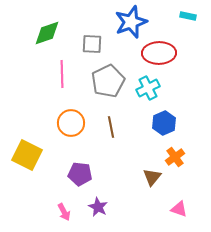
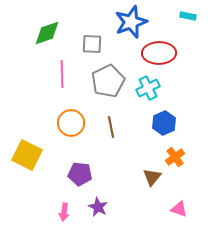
pink arrow: rotated 36 degrees clockwise
